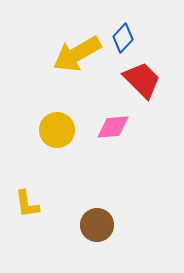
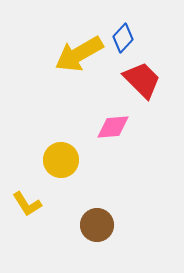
yellow arrow: moved 2 px right
yellow circle: moved 4 px right, 30 px down
yellow L-shape: rotated 24 degrees counterclockwise
